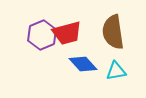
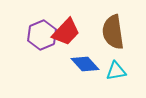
red trapezoid: moved 1 px left, 1 px up; rotated 32 degrees counterclockwise
blue diamond: moved 2 px right
